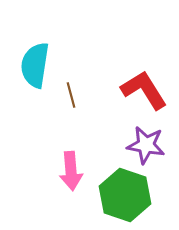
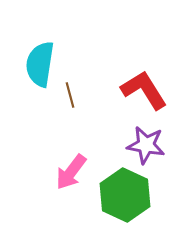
cyan semicircle: moved 5 px right, 1 px up
brown line: moved 1 px left
pink arrow: moved 1 px down; rotated 42 degrees clockwise
green hexagon: rotated 6 degrees clockwise
